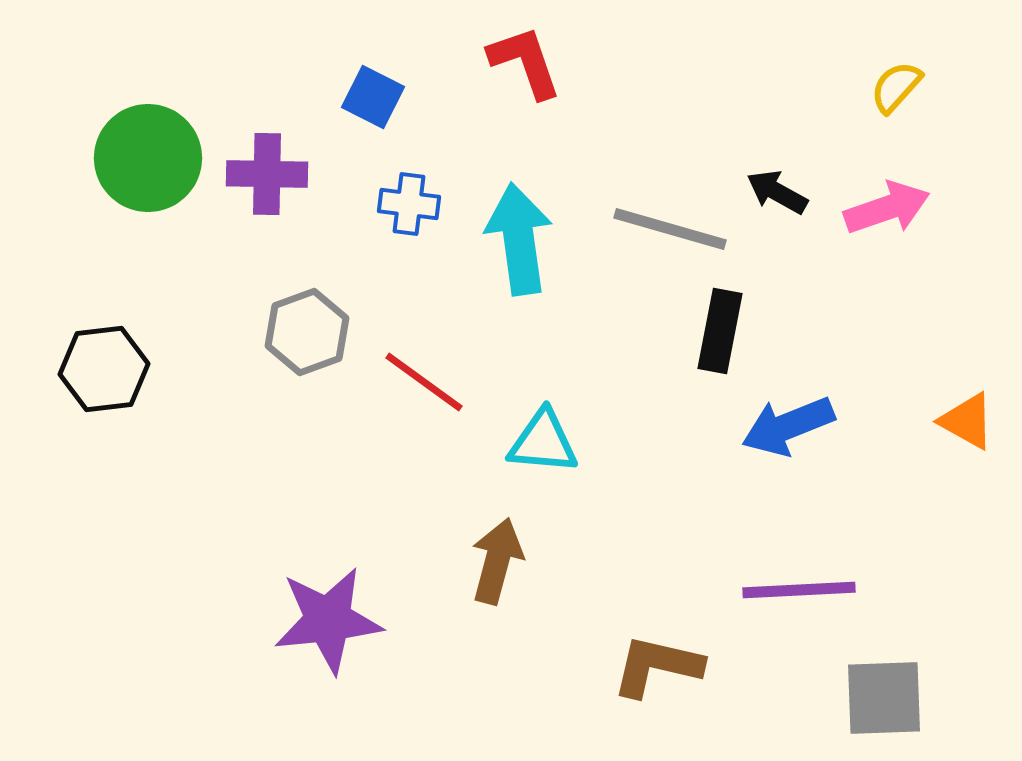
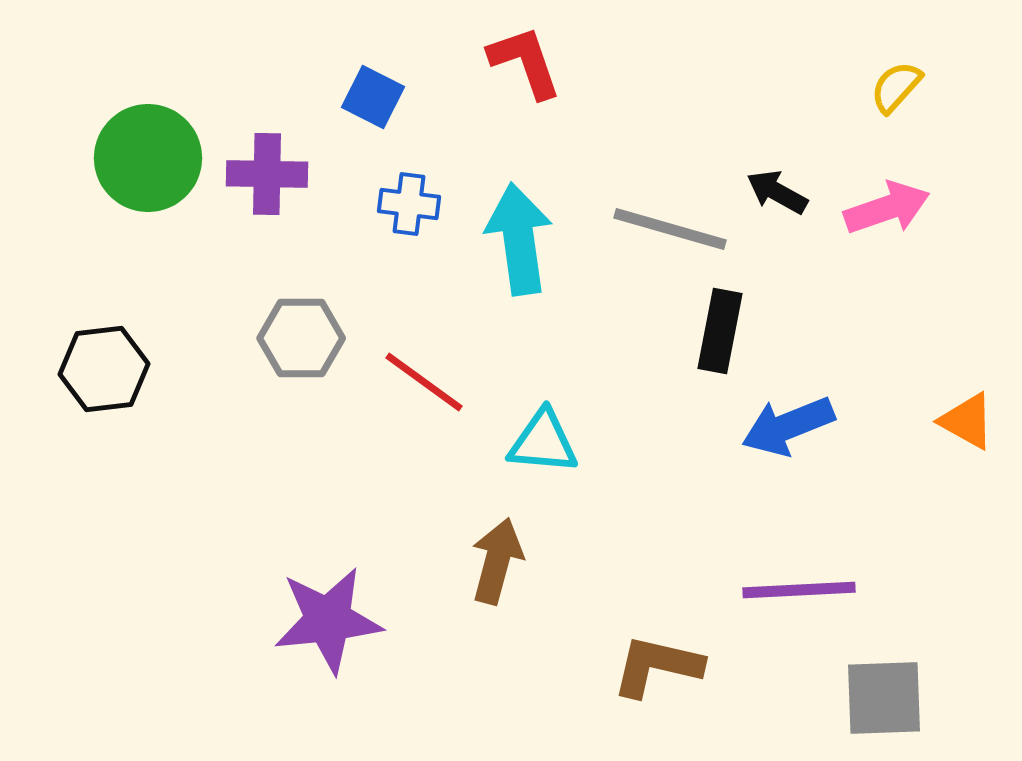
gray hexagon: moved 6 px left, 6 px down; rotated 20 degrees clockwise
